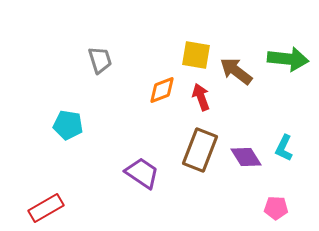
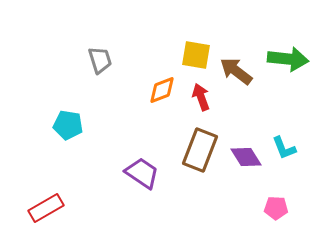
cyan L-shape: rotated 48 degrees counterclockwise
